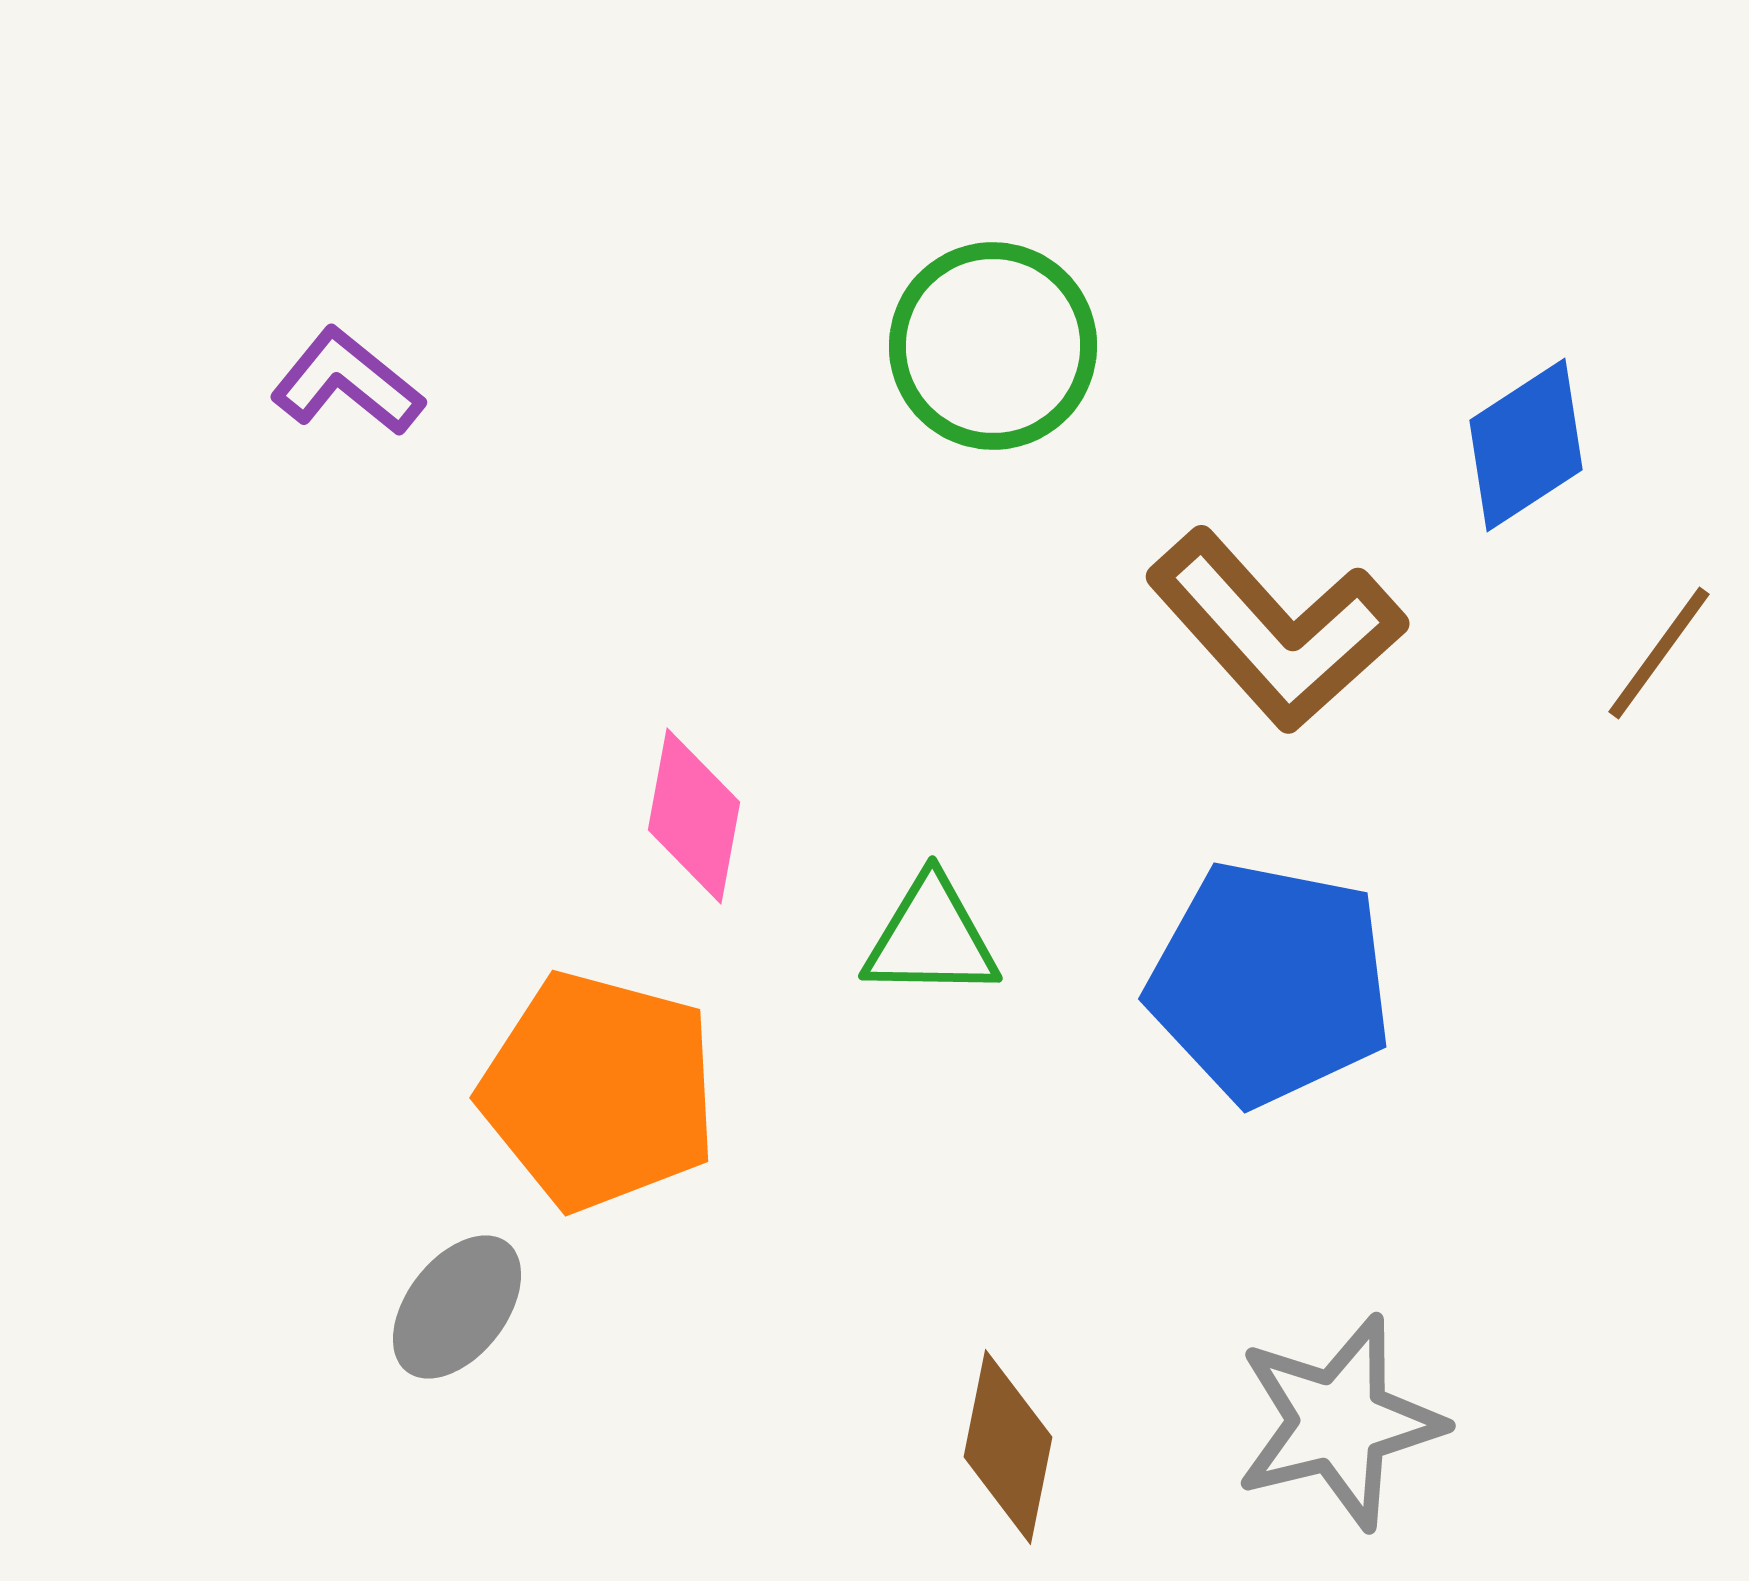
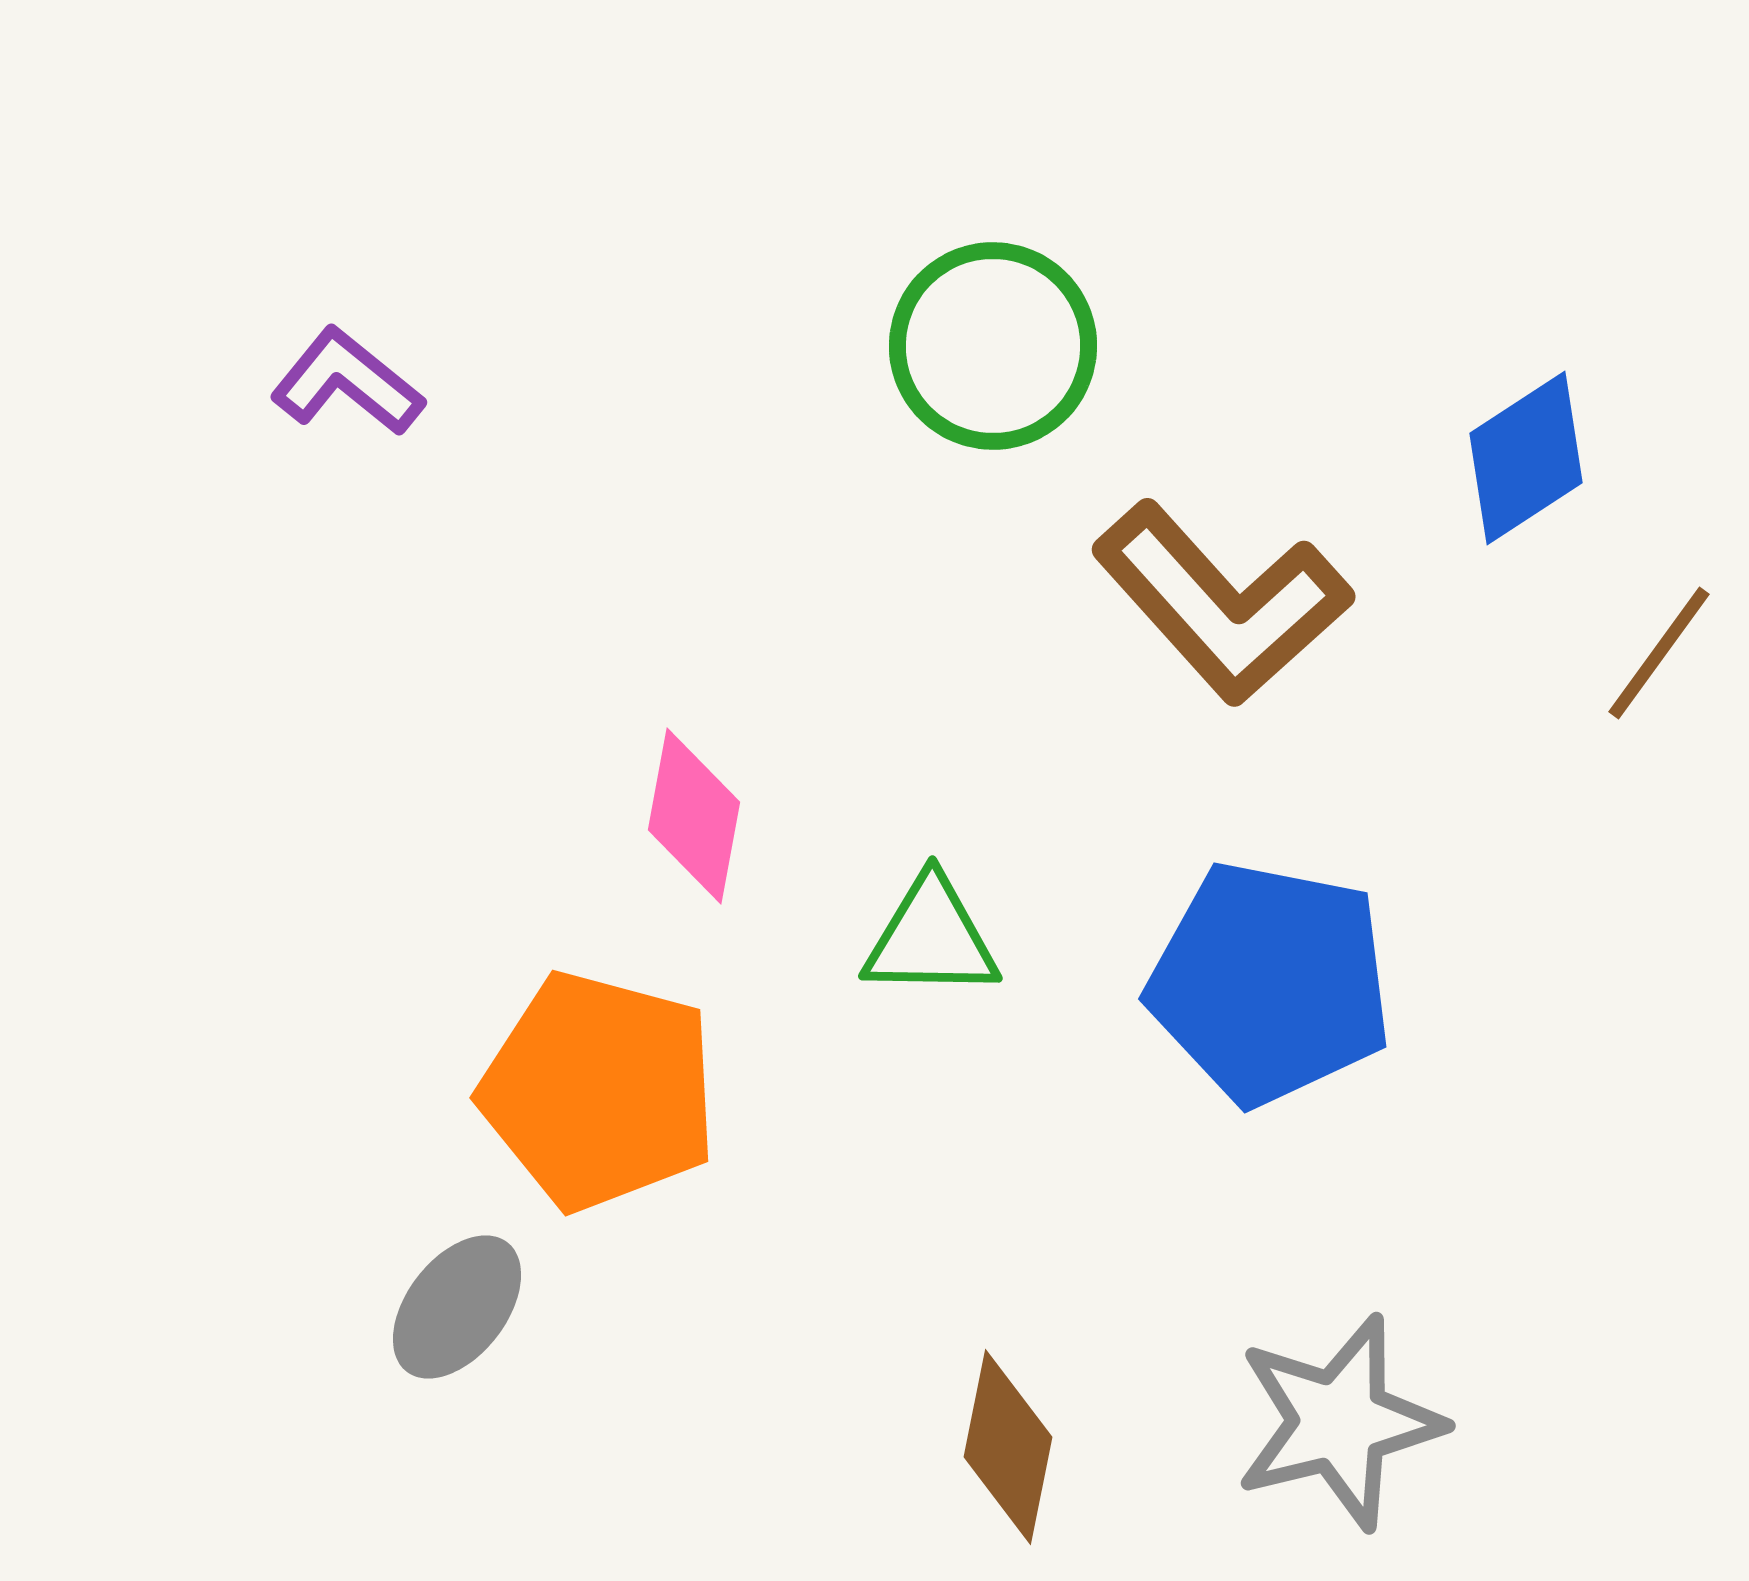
blue diamond: moved 13 px down
brown L-shape: moved 54 px left, 27 px up
